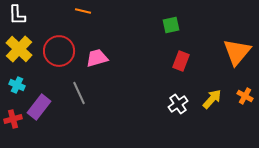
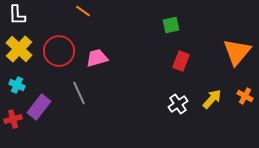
orange line: rotated 21 degrees clockwise
